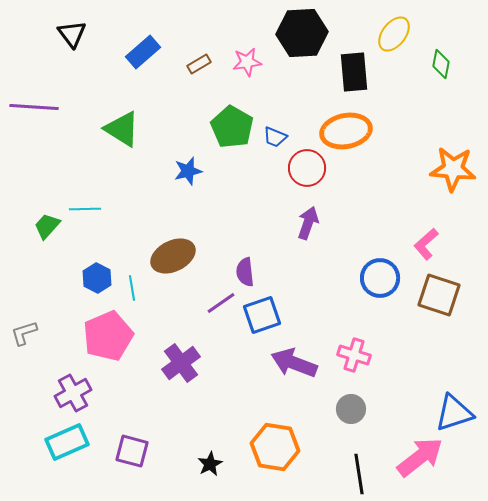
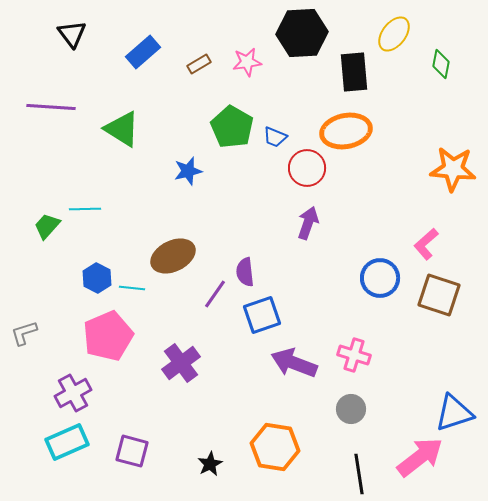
purple line at (34, 107): moved 17 px right
cyan line at (132, 288): rotated 75 degrees counterclockwise
purple line at (221, 303): moved 6 px left, 9 px up; rotated 20 degrees counterclockwise
